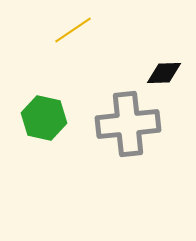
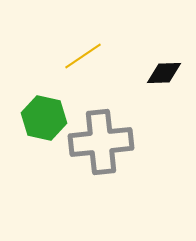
yellow line: moved 10 px right, 26 px down
gray cross: moved 27 px left, 18 px down
